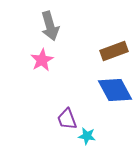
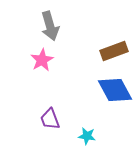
purple trapezoid: moved 17 px left
